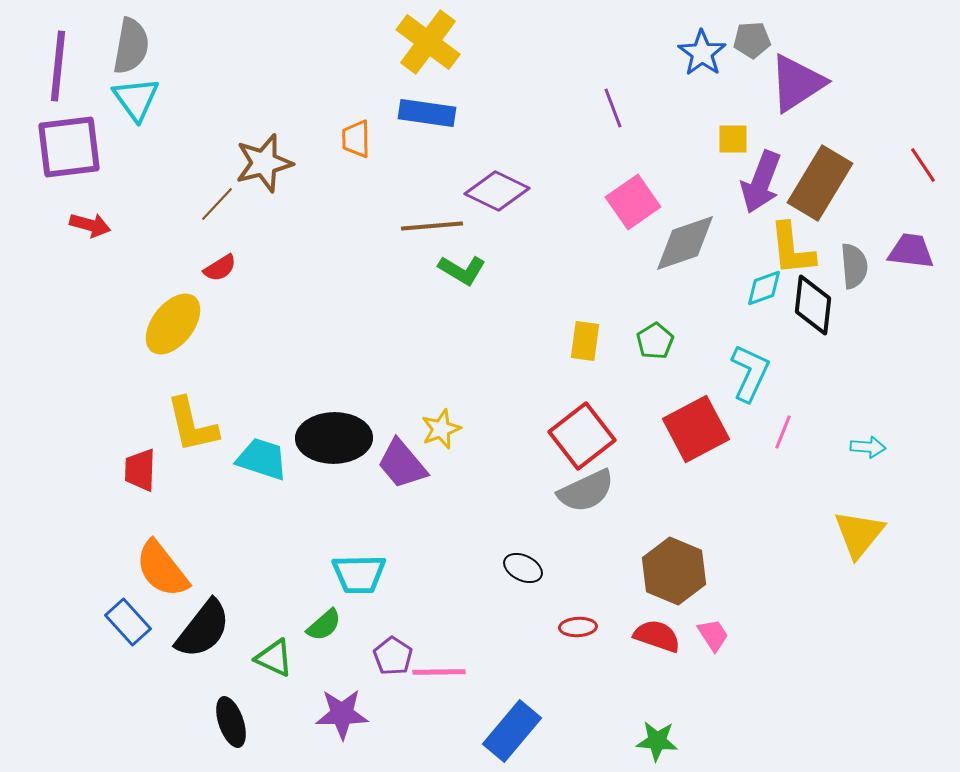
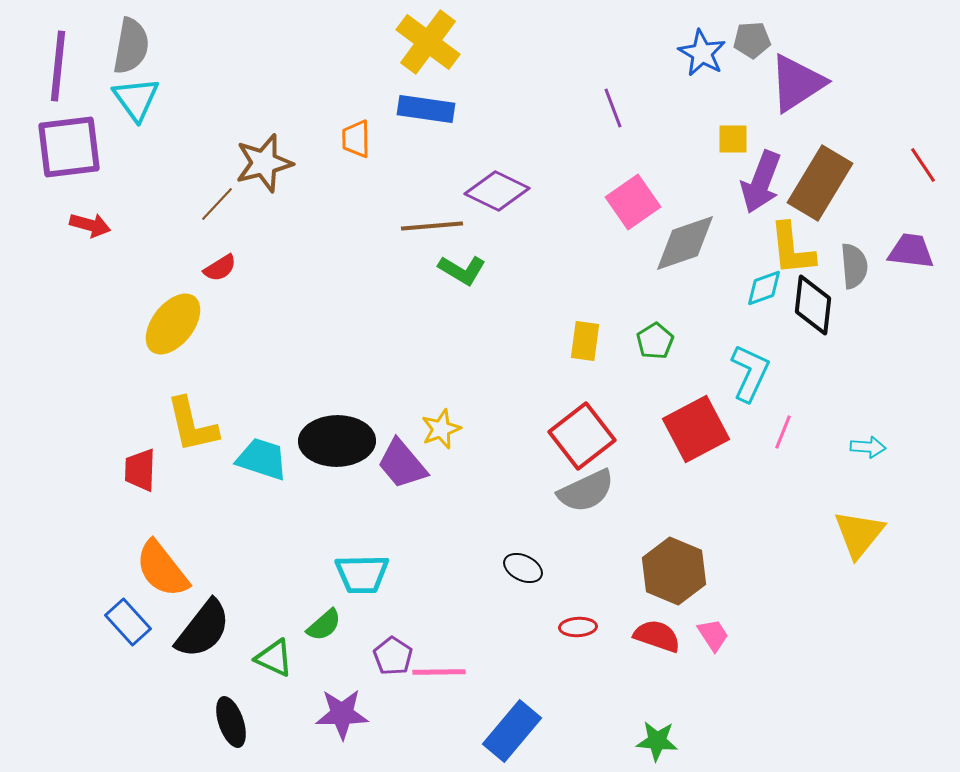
blue star at (702, 53): rotated 6 degrees counterclockwise
blue rectangle at (427, 113): moved 1 px left, 4 px up
black ellipse at (334, 438): moved 3 px right, 3 px down
cyan trapezoid at (359, 574): moved 3 px right
